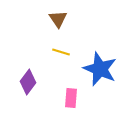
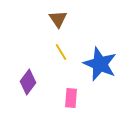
yellow line: rotated 42 degrees clockwise
blue star: moved 5 px up
